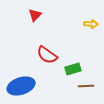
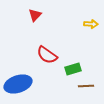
blue ellipse: moved 3 px left, 2 px up
